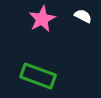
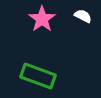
pink star: rotated 8 degrees counterclockwise
